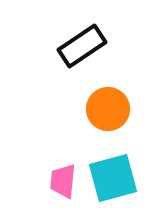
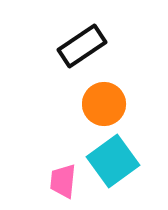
orange circle: moved 4 px left, 5 px up
cyan square: moved 17 px up; rotated 21 degrees counterclockwise
